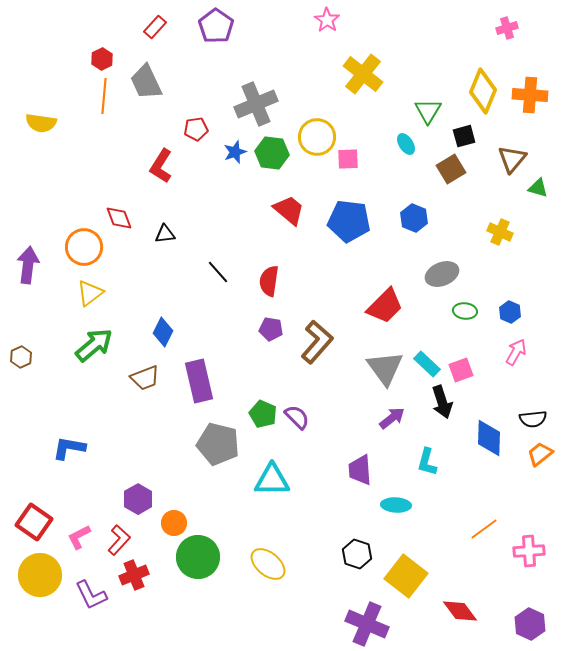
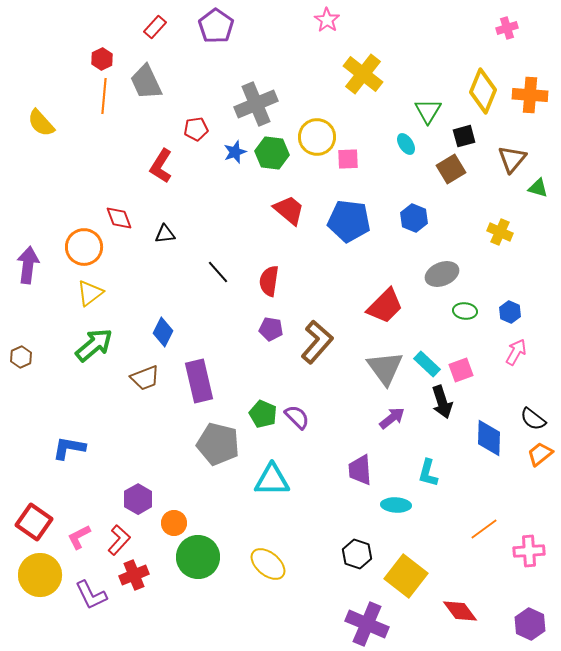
yellow semicircle at (41, 123): rotated 40 degrees clockwise
black semicircle at (533, 419): rotated 44 degrees clockwise
cyan L-shape at (427, 462): moved 1 px right, 11 px down
